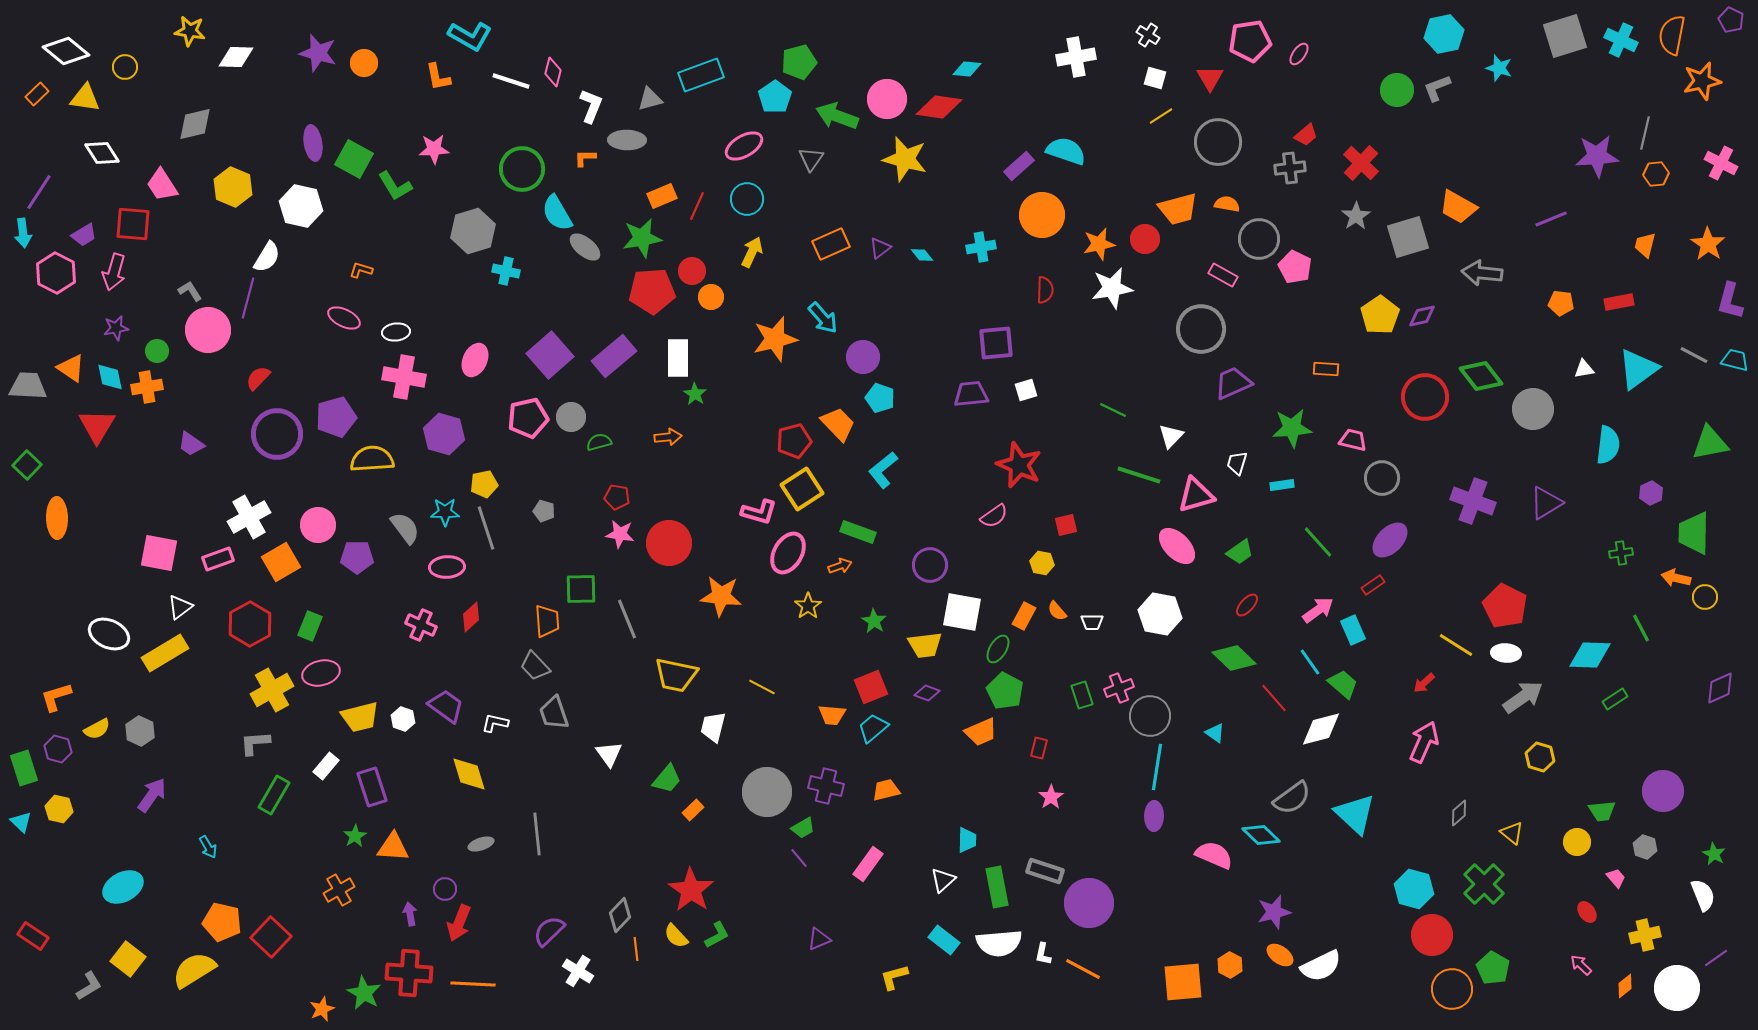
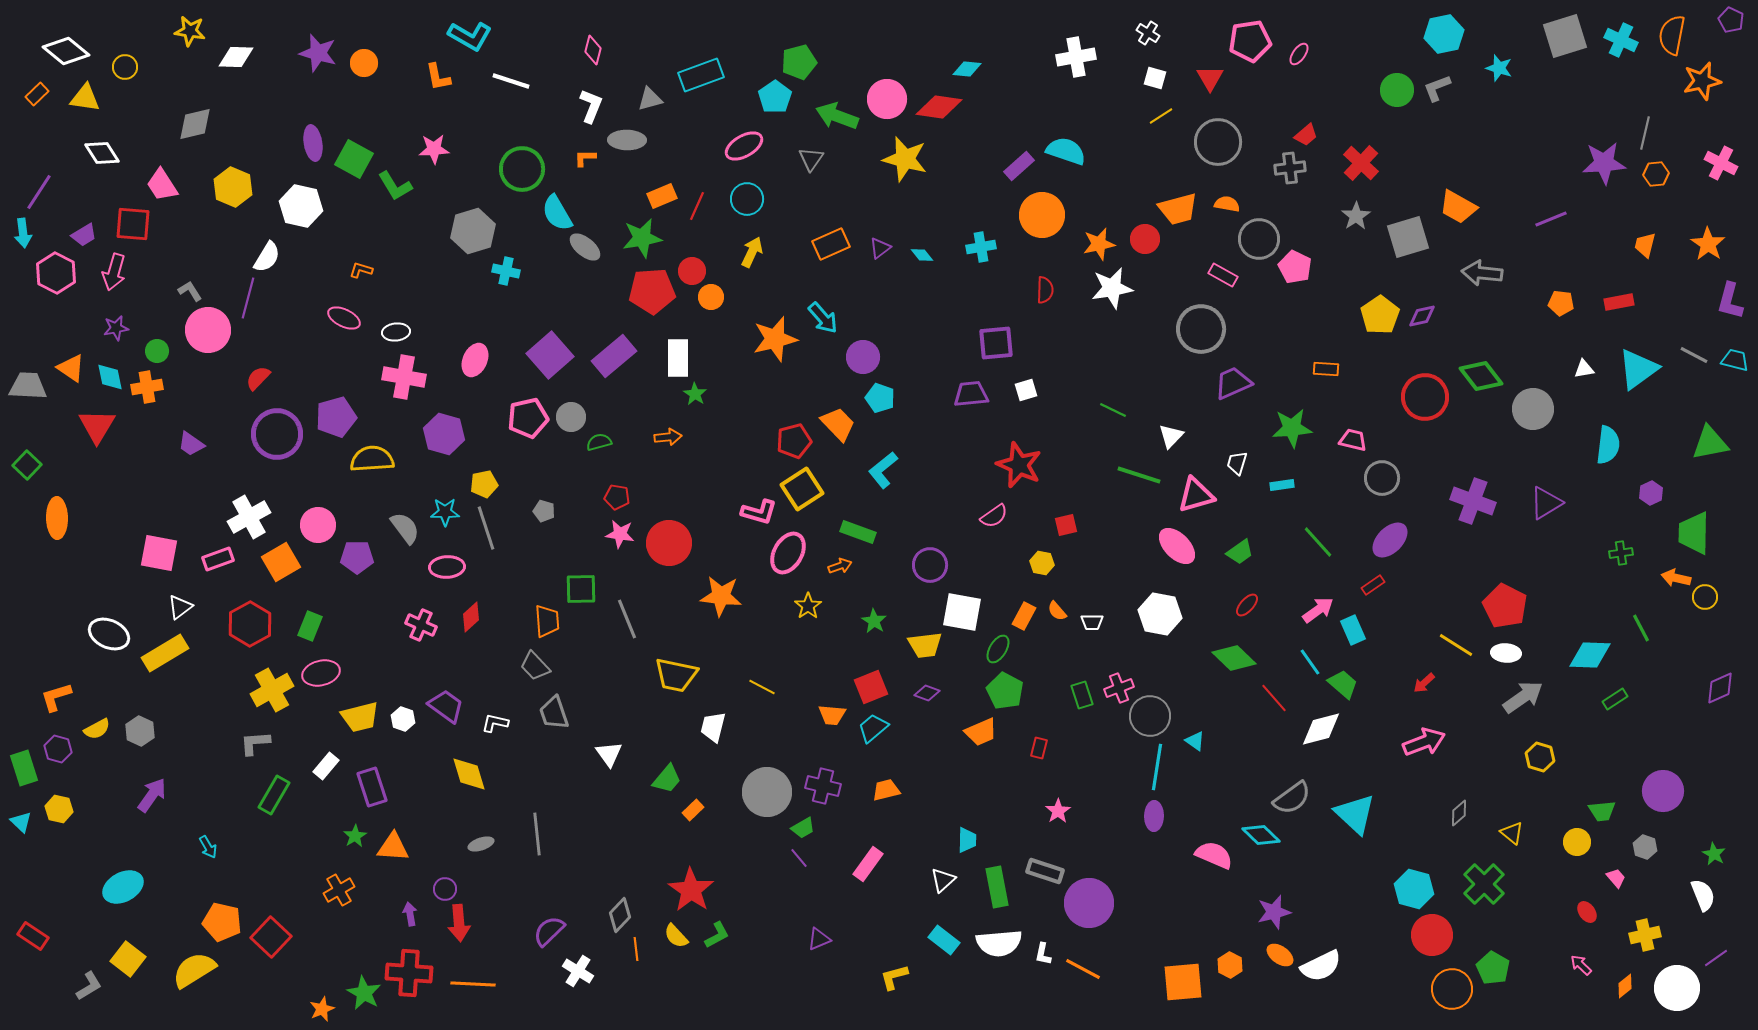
white cross at (1148, 35): moved 2 px up
pink diamond at (553, 72): moved 40 px right, 22 px up
purple star at (1597, 156): moved 7 px right, 7 px down
cyan triangle at (1215, 733): moved 20 px left, 8 px down
pink arrow at (1424, 742): rotated 45 degrees clockwise
purple cross at (826, 786): moved 3 px left
pink star at (1051, 797): moved 7 px right, 14 px down
red arrow at (459, 923): rotated 27 degrees counterclockwise
